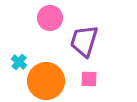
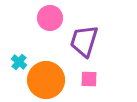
orange circle: moved 1 px up
